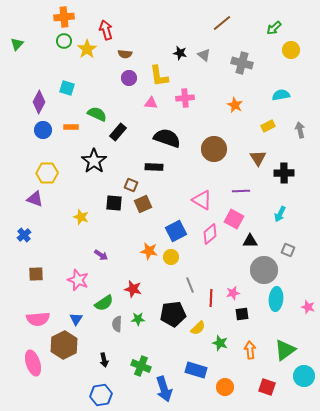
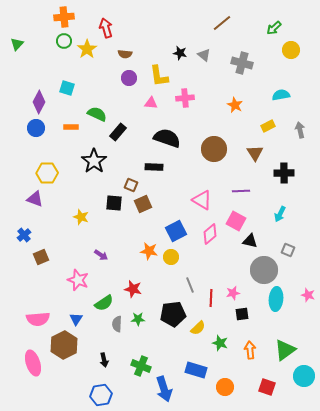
red arrow at (106, 30): moved 2 px up
blue circle at (43, 130): moved 7 px left, 2 px up
brown triangle at (258, 158): moved 3 px left, 5 px up
pink square at (234, 219): moved 2 px right, 2 px down
black triangle at (250, 241): rotated 14 degrees clockwise
brown square at (36, 274): moved 5 px right, 17 px up; rotated 21 degrees counterclockwise
pink star at (308, 307): moved 12 px up
